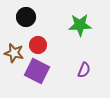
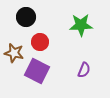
green star: moved 1 px right
red circle: moved 2 px right, 3 px up
